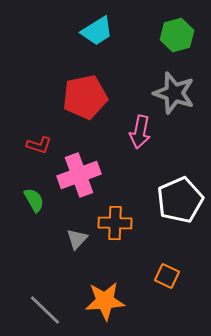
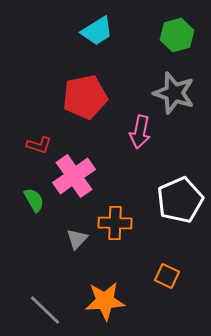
pink cross: moved 5 px left, 1 px down; rotated 15 degrees counterclockwise
